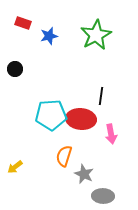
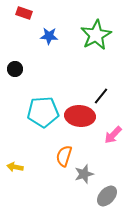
red rectangle: moved 1 px right, 10 px up
blue star: rotated 18 degrees clockwise
black line: rotated 30 degrees clockwise
cyan pentagon: moved 8 px left, 3 px up
red ellipse: moved 1 px left, 3 px up
pink arrow: moved 2 px right, 1 px down; rotated 54 degrees clockwise
yellow arrow: rotated 49 degrees clockwise
gray star: rotated 30 degrees clockwise
gray ellipse: moved 4 px right; rotated 50 degrees counterclockwise
